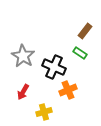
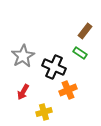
gray star: rotated 10 degrees clockwise
